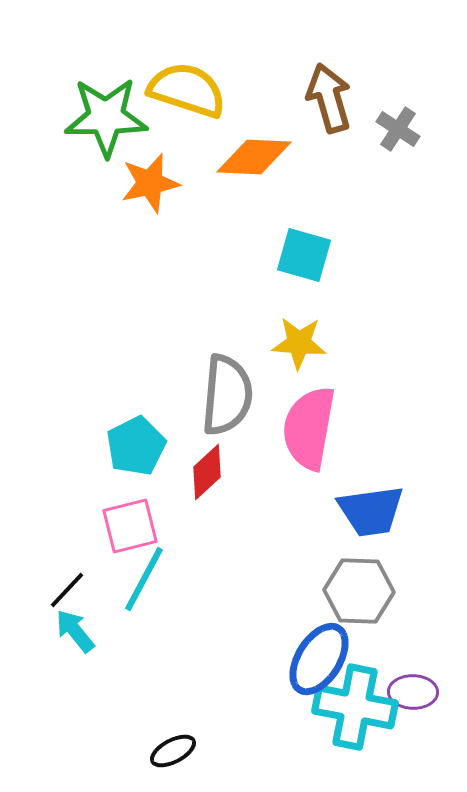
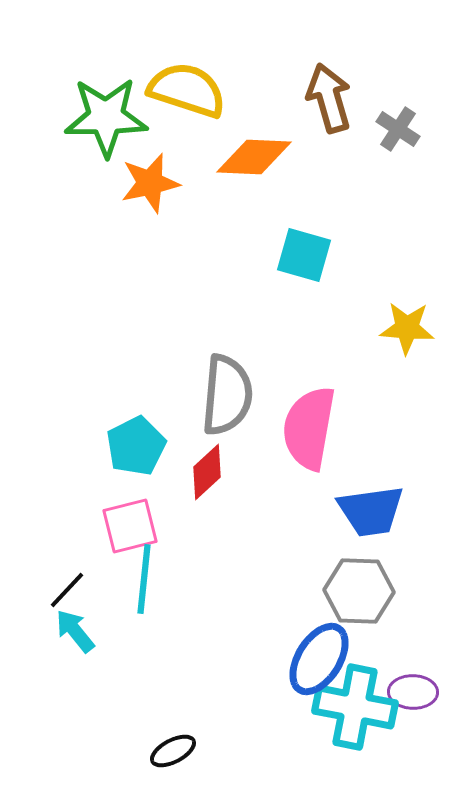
yellow star: moved 108 px right, 15 px up
cyan line: rotated 22 degrees counterclockwise
